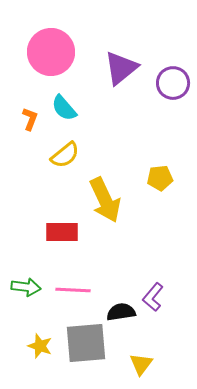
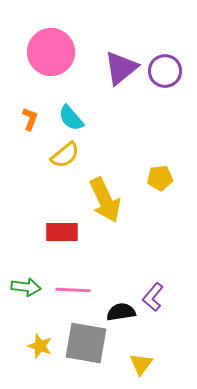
purple circle: moved 8 px left, 12 px up
cyan semicircle: moved 7 px right, 10 px down
gray square: rotated 15 degrees clockwise
